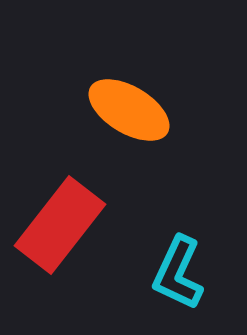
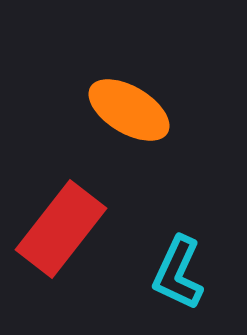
red rectangle: moved 1 px right, 4 px down
